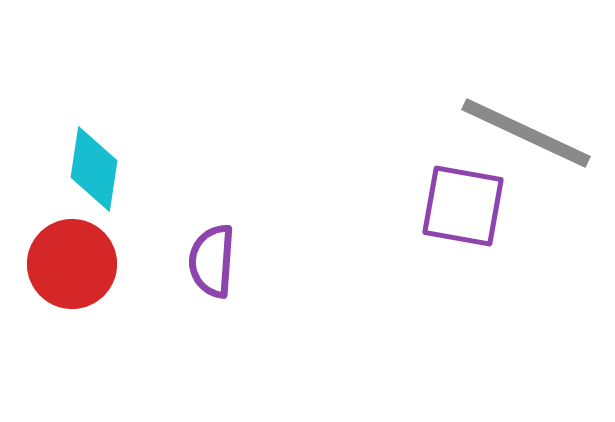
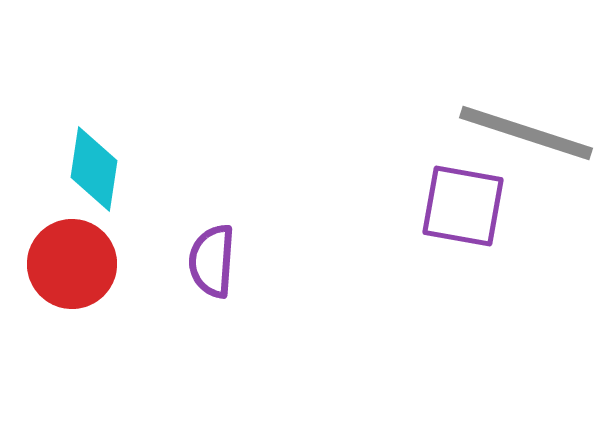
gray line: rotated 7 degrees counterclockwise
